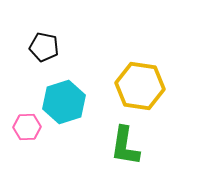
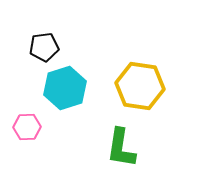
black pentagon: rotated 20 degrees counterclockwise
cyan hexagon: moved 1 px right, 14 px up
green L-shape: moved 4 px left, 2 px down
